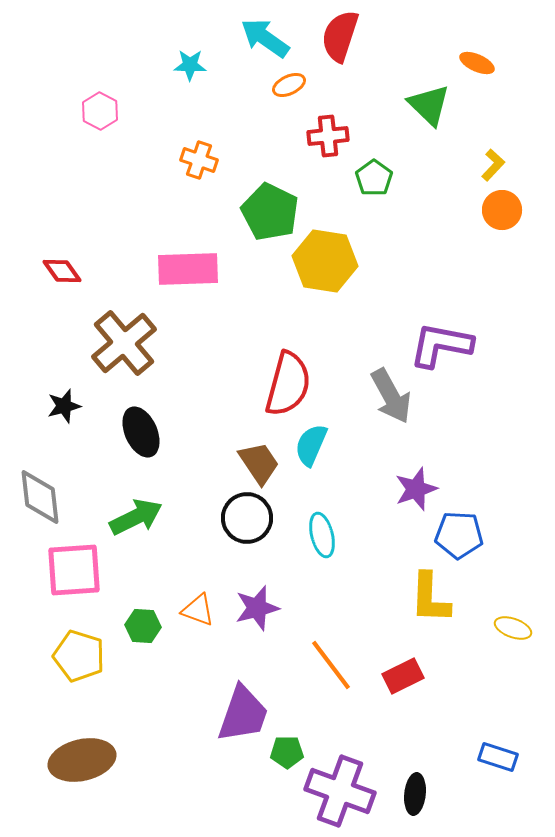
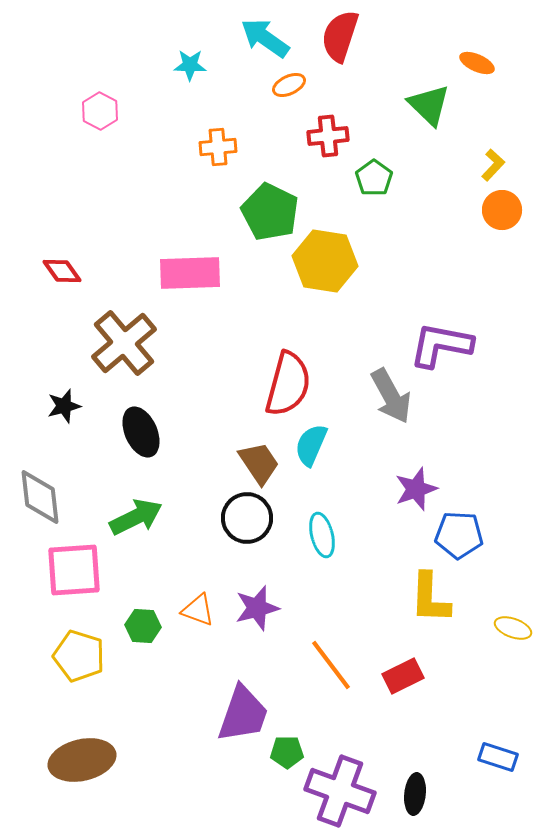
orange cross at (199, 160): moved 19 px right, 13 px up; rotated 24 degrees counterclockwise
pink rectangle at (188, 269): moved 2 px right, 4 px down
